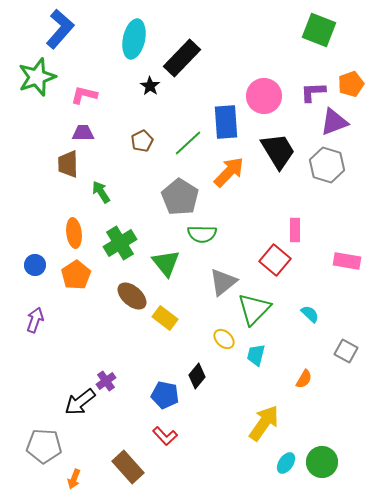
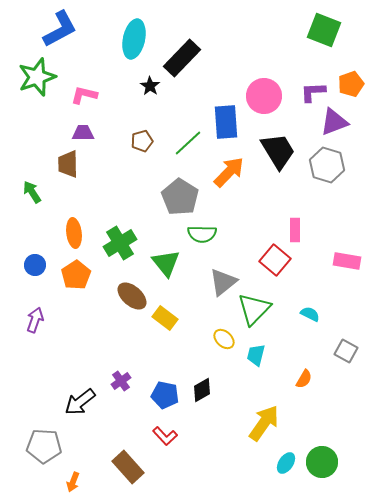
blue L-shape at (60, 29): rotated 21 degrees clockwise
green square at (319, 30): moved 5 px right
brown pentagon at (142, 141): rotated 10 degrees clockwise
green arrow at (101, 192): moved 69 px left
cyan semicircle at (310, 314): rotated 18 degrees counterclockwise
black diamond at (197, 376): moved 5 px right, 14 px down; rotated 20 degrees clockwise
purple cross at (106, 381): moved 15 px right
orange arrow at (74, 479): moved 1 px left, 3 px down
